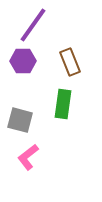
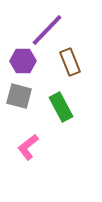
purple line: moved 14 px right, 5 px down; rotated 9 degrees clockwise
green rectangle: moved 2 px left, 3 px down; rotated 36 degrees counterclockwise
gray square: moved 1 px left, 24 px up
pink L-shape: moved 10 px up
